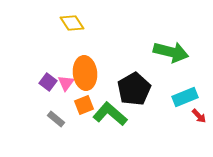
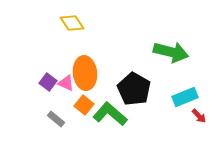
pink triangle: rotated 42 degrees counterclockwise
black pentagon: rotated 12 degrees counterclockwise
orange square: rotated 30 degrees counterclockwise
